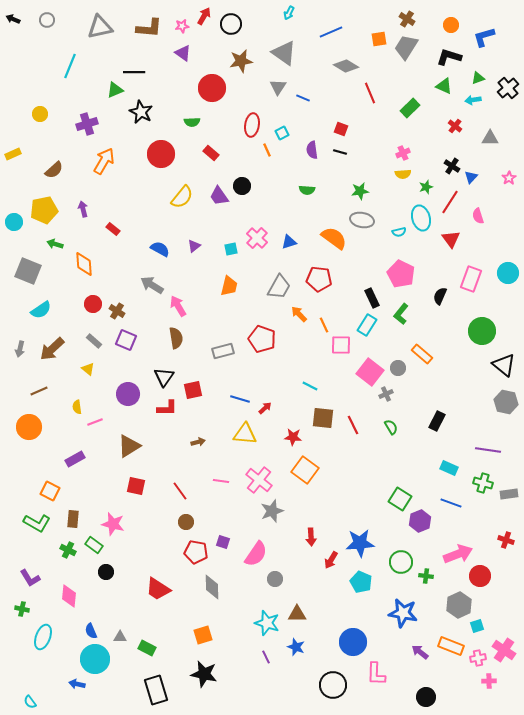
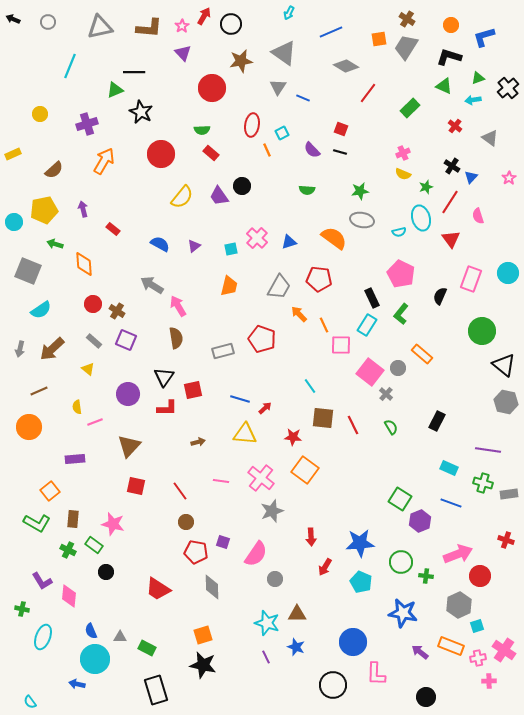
gray circle at (47, 20): moved 1 px right, 2 px down
pink star at (182, 26): rotated 24 degrees counterclockwise
purple triangle at (183, 53): rotated 12 degrees clockwise
red line at (370, 93): moved 2 px left; rotated 60 degrees clockwise
green semicircle at (192, 122): moved 10 px right, 8 px down
gray triangle at (490, 138): rotated 36 degrees clockwise
purple semicircle at (312, 150): rotated 36 degrees counterclockwise
yellow semicircle at (403, 174): rotated 28 degrees clockwise
blue semicircle at (160, 249): moved 5 px up
cyan line at (310, 386): rotated 28 degrees clockwise
gray cross at (386, 394): rotated 24 degrees counterclockwise
brown triangle at (129, 446): rotated 15 degrees counterclockwise
purple rectangle at (75, 459): rotated 24 degrees clockwise
pink cross at (259, 480): moved 2 px right, 2 px up
orange square at (50, 491): rotated 24 degrees clockwise
red arrow at (331, 560): moved 6 px left, 7 px down
purple L-shape at (30, 578): moved 12 px right, 3 px down
black star at (204, 674): moved 1 px left, 9 px up
